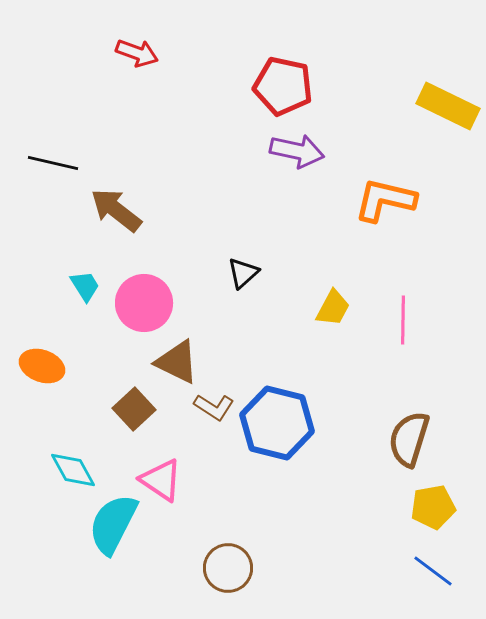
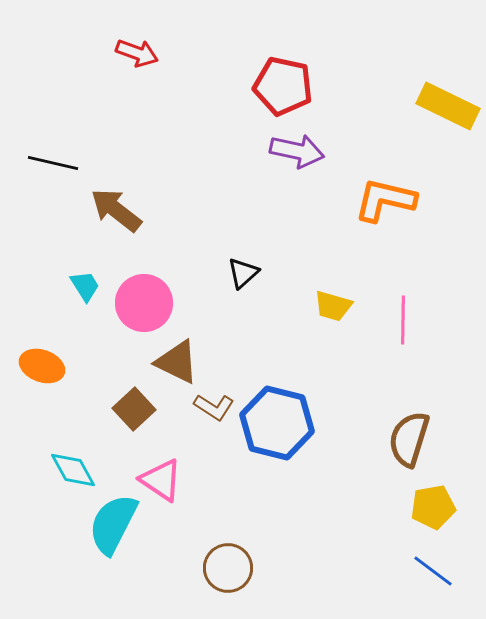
yellow trapezoid: moved 2 px up; rotated 78 degrees clockwise
